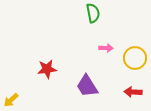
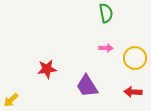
green semicircle: moved 13 px right
